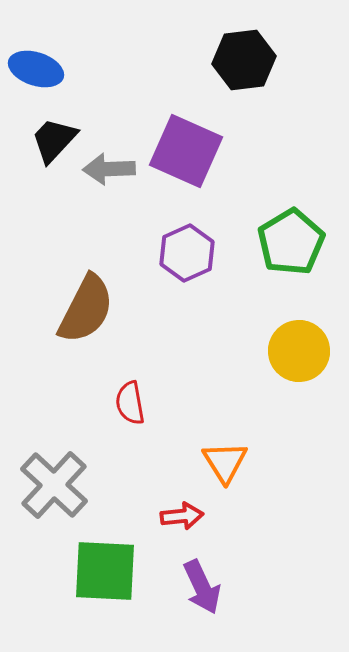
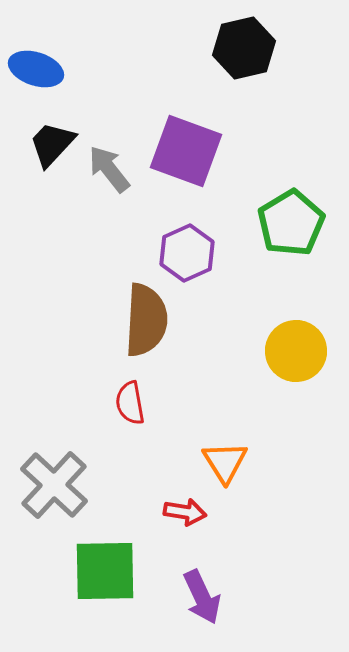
black hexagon: moved 12 px up; rotated 6 degrees counterclockwise
black trapezoid: moved 2 px left, 4 px down
purple square: rotated 4 degrees counterclockwise
gray arrow: rotated 54 degrees clockwise
green pentagon: moved 19 px up
brown semicircle: moved 60 px right, 11 px down; rotated 24 degrees counterclockwise
yellow circle: moved 3 px left
red arrow: moved 3 px right, 4 px up; rotated 15 degrees clockwise
green square: rotated 4 degrees counterclockwise
purple arrow: moved 10 px down
